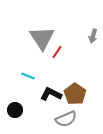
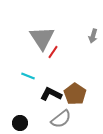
red line: moved 4 px left
black circle: moved 5 px right, 13 px down
gray semicircle: moved 5 px left; rotated 15 degrees counterclockwise
